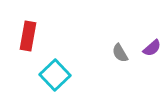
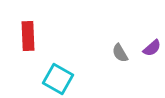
red rectangle: rotated 12 degrees counterclockwise
cyan square: moved 3 px right, 4 px down; rotated 16 degrees counterclockwise
